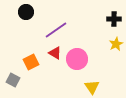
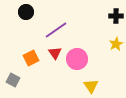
black cross: moved 2 px right, 3 px up
red triangle: rotated 24 degrees clockwise
orange square: moved 4 px up
yellow triangle: moved 1 px left, 1 px up
